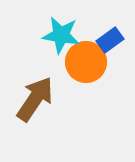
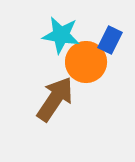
blue rectangle: rotated 28 degrees counterclockwise
brown arrow: moved 20 px right
